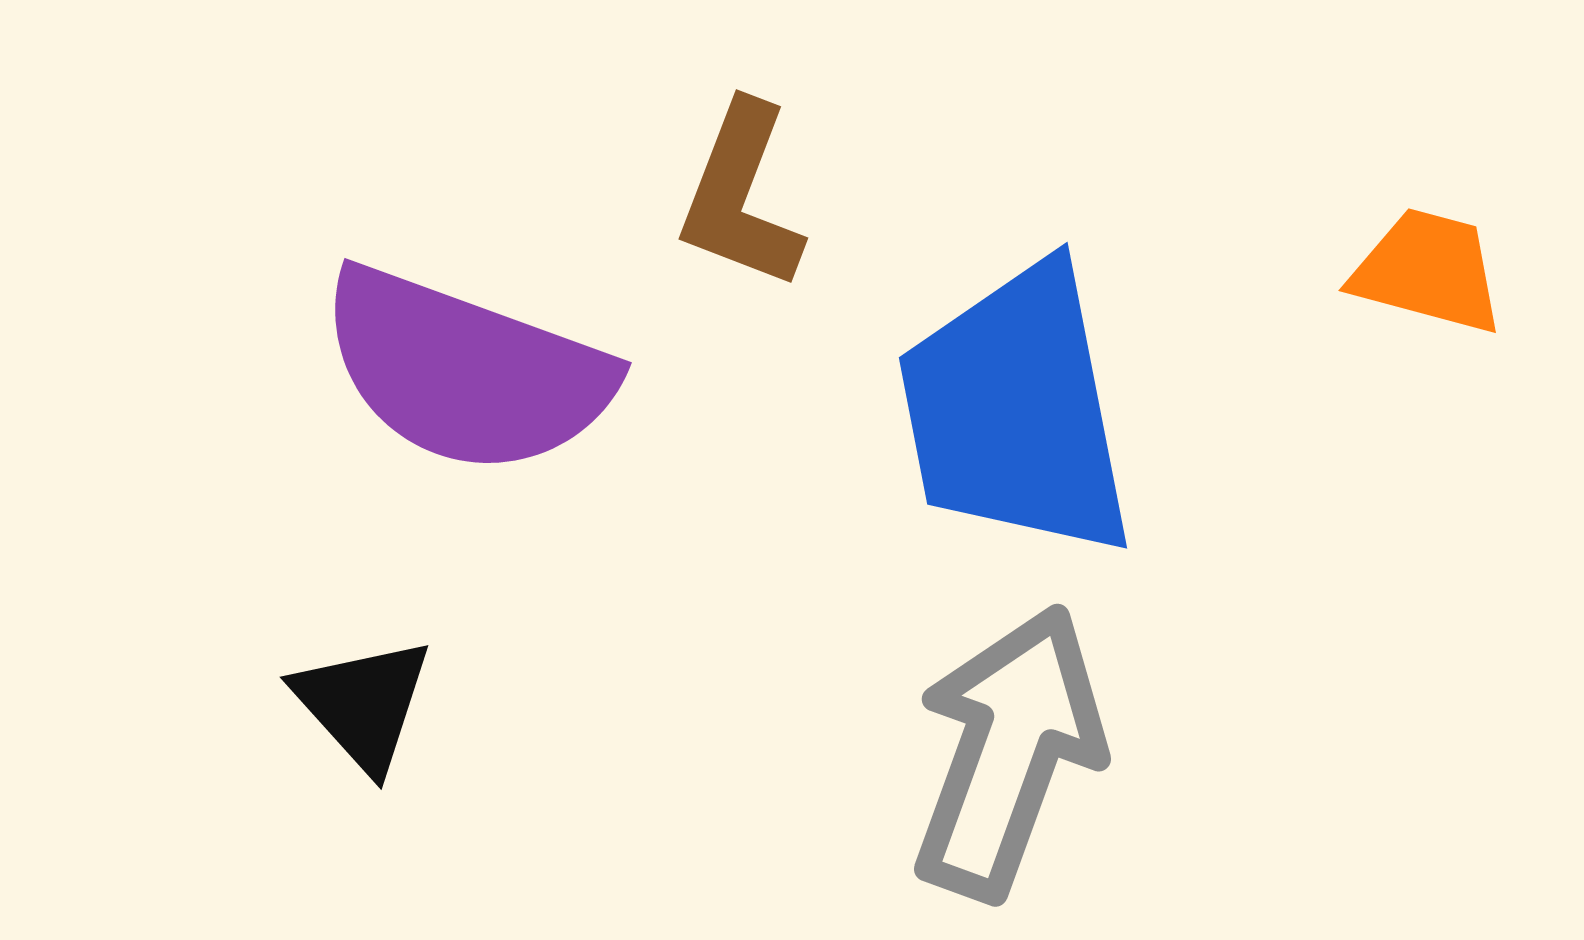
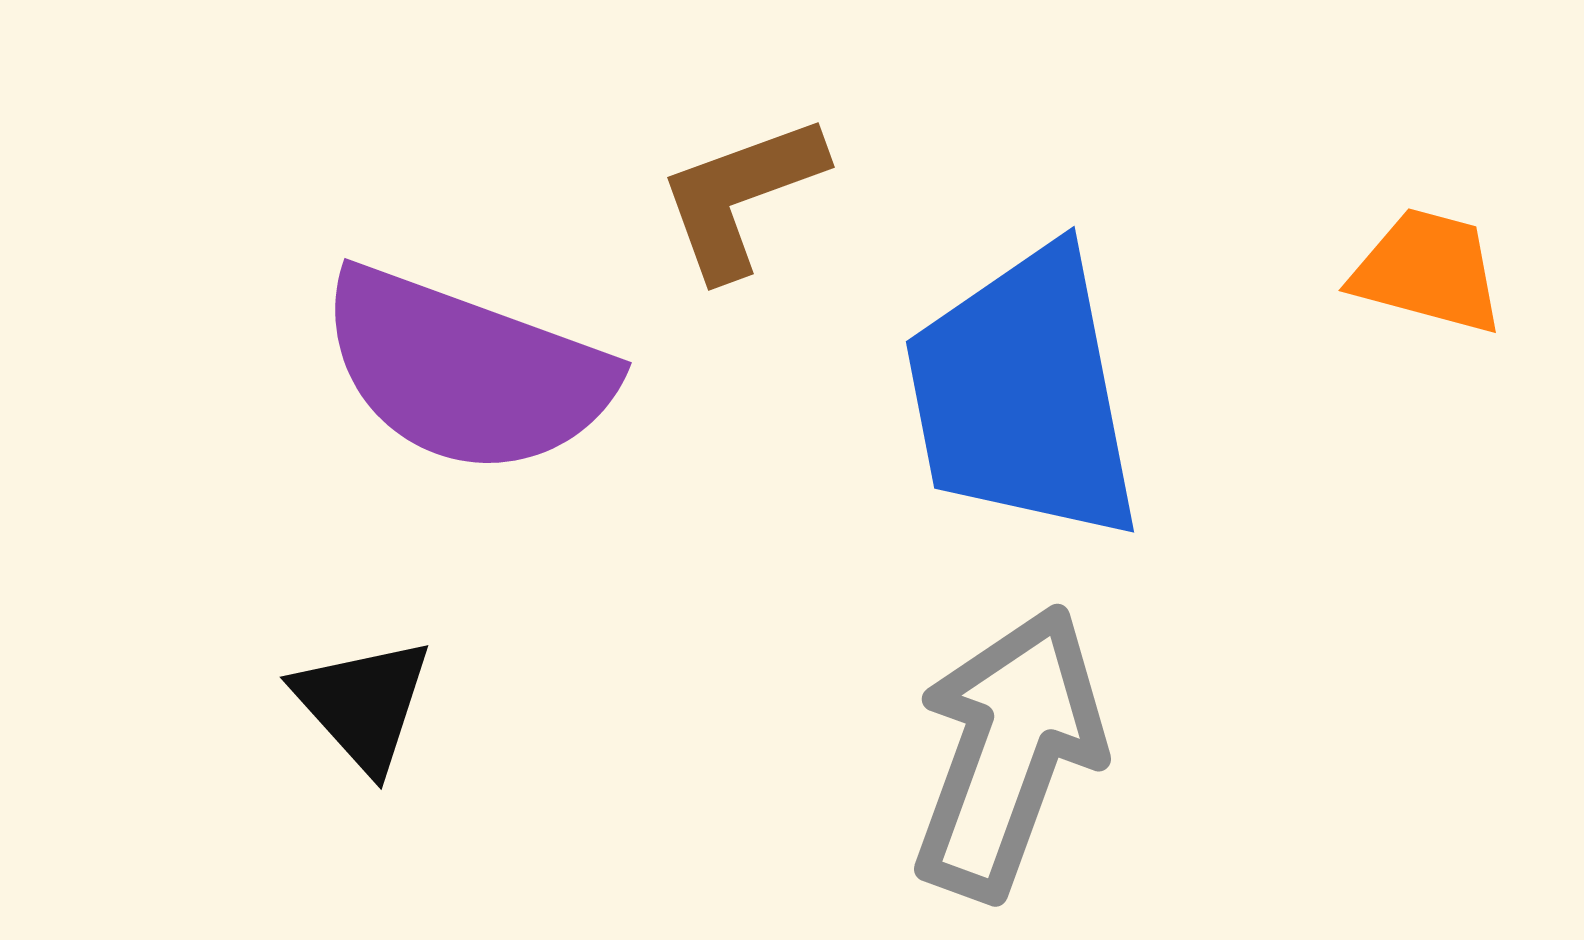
brown L-shape: rotated 49 degrees clockwise
blue trapezoid: moved 7 px right, 16 px up
